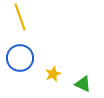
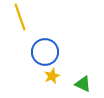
blue circle: moved 25 px right, 6 px up
yellow star: moved 1 px left, 2 px down
